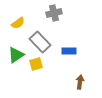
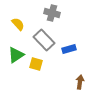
gray cross: moved 2 px left; rotated 28 degrees clockwise
yellow semicircle: moved 1 px down; rotated 96 degrees counterclockwise
gray rectangle: moved 4 px right, 2 px up
blue rectangle: moved 2 px up; rotated 16 degrees counterclockwise
yellow square: rotated 32 degrees clockwise
